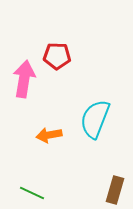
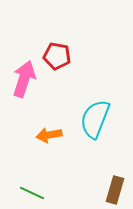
red pentagon: rotated 8 degrees clockwise
pink arrow: rotated 9 degrees clockwise
